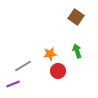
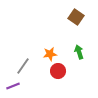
green arrow: moved 2 px right, 1 px down
gray line: rotated 24 degrees counterclockwise
purple line: moved 2 px down
